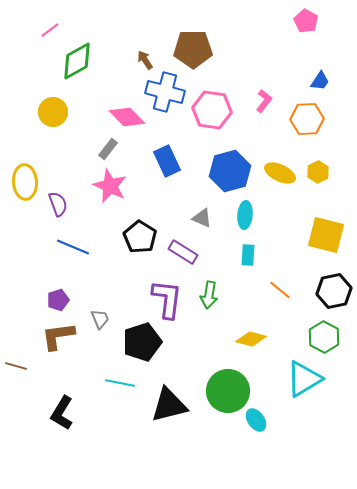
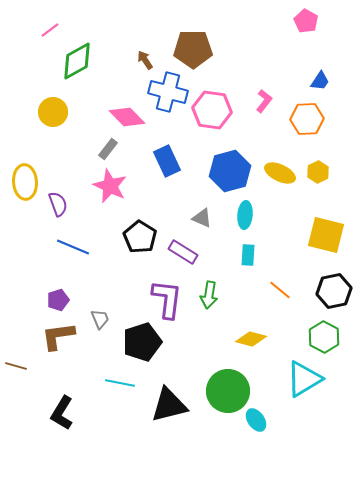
blue cross at (165, 92): moved 3 px right
